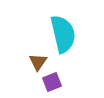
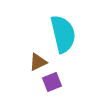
brown triangle: rotated 30 degrees clockwise
